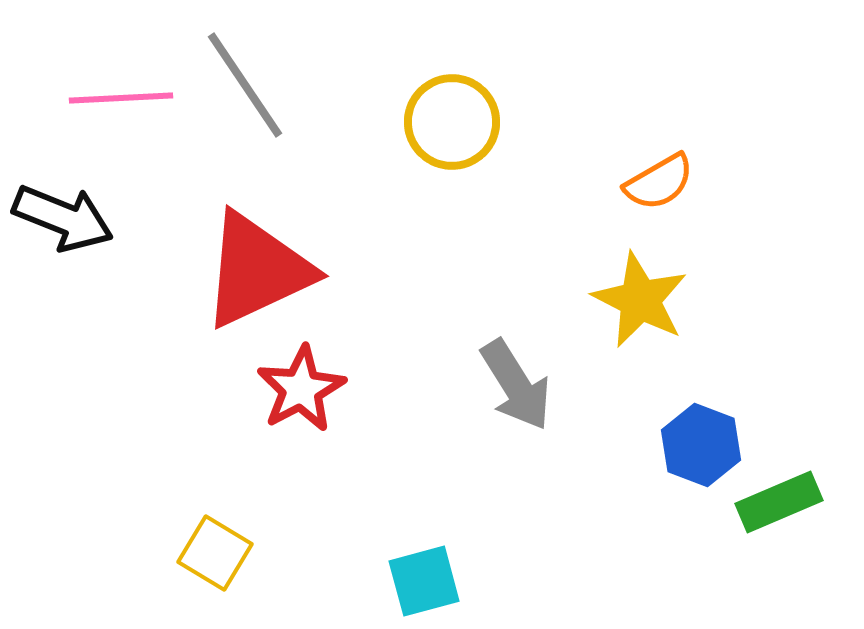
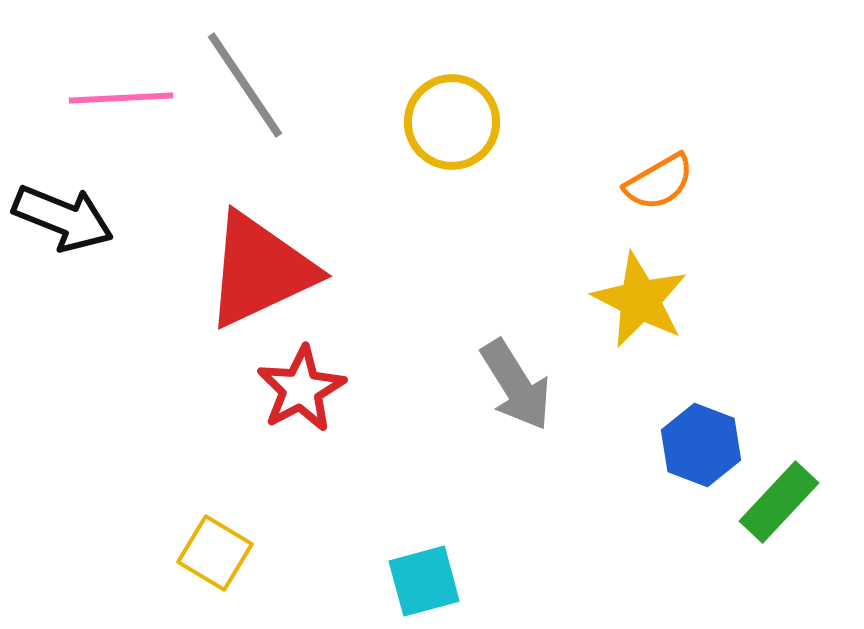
red triangle: moved 3 px right
green rectangle: rotated 24 degrees counterclockwise
